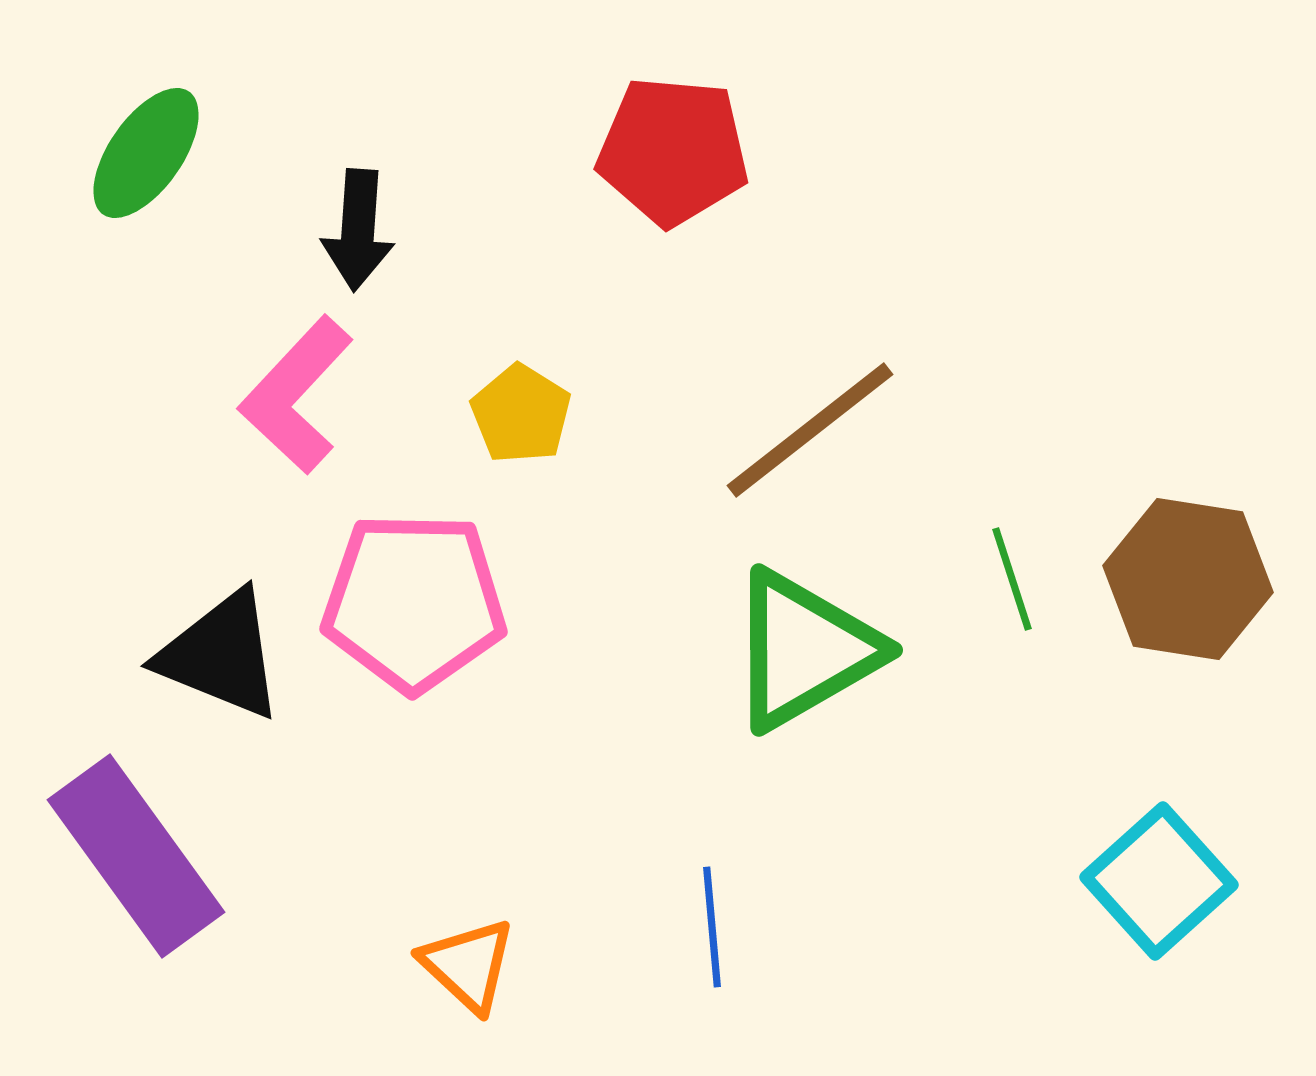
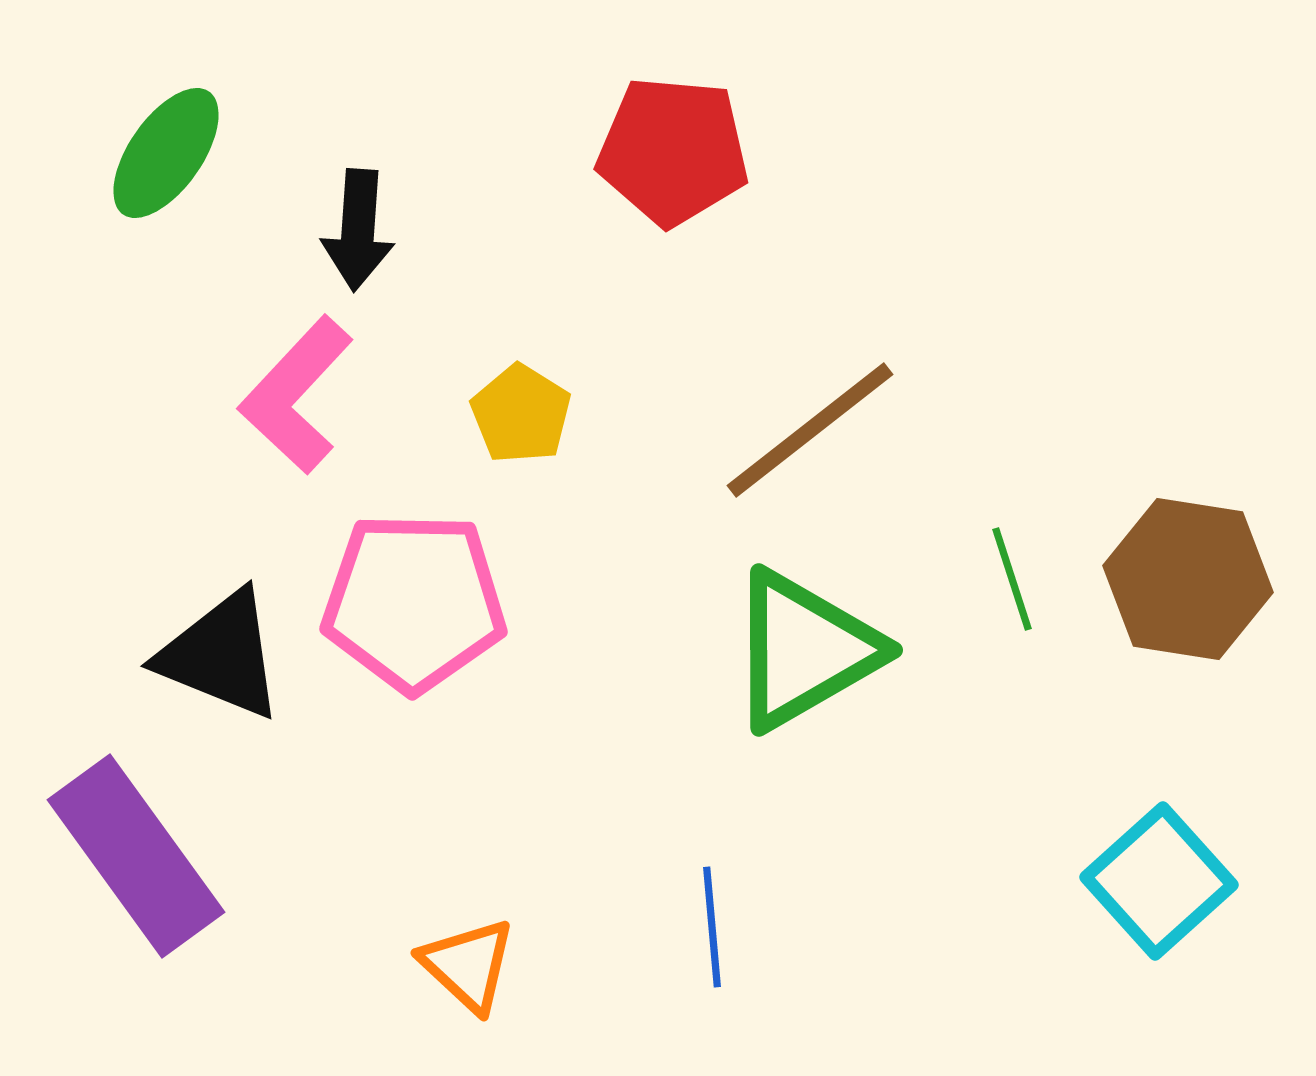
green ellipse: moved 20 px right
